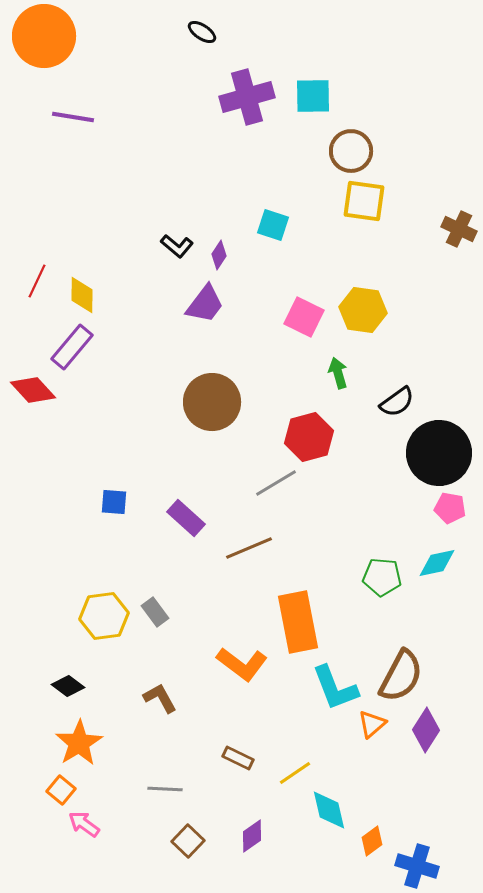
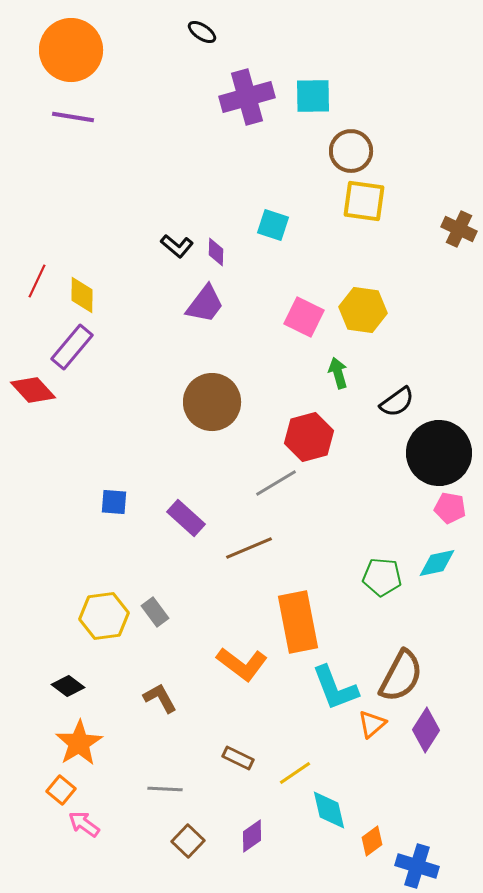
orange circle at (44, 36): moved 27 px right, 14 px down
purple diamond at (219, 255): moved 3 px left, 3 px up; rotated 32 degrees counterclockwise
